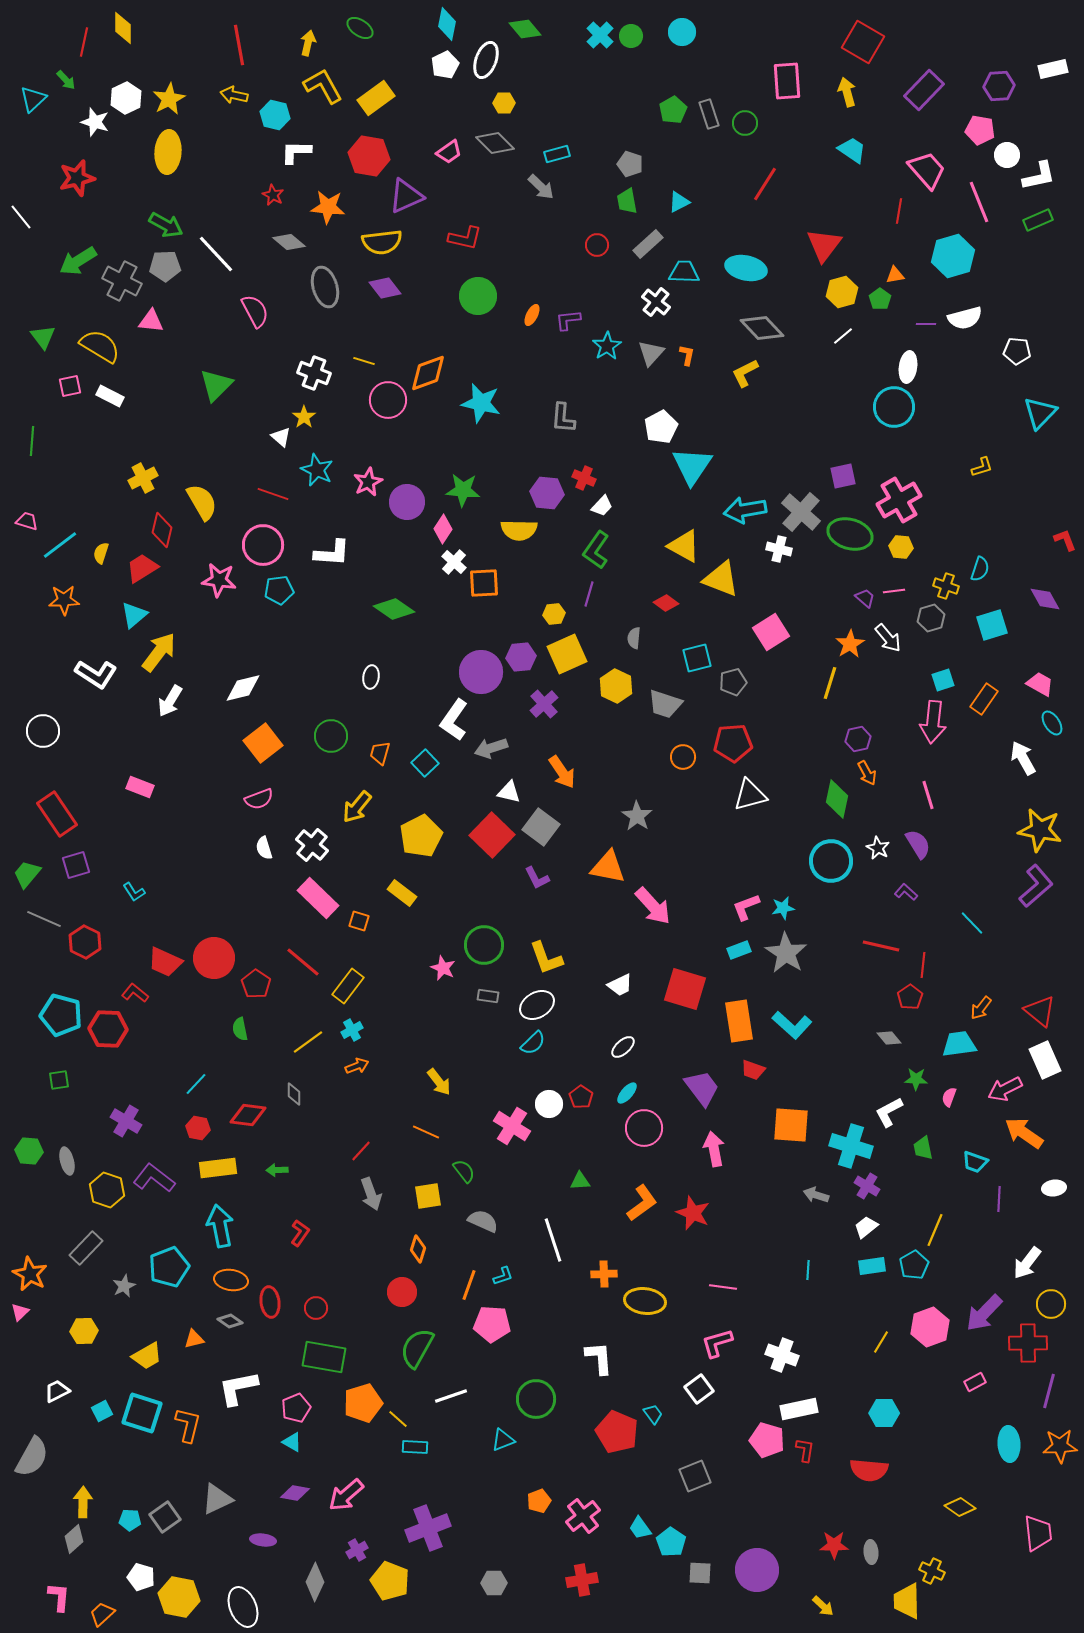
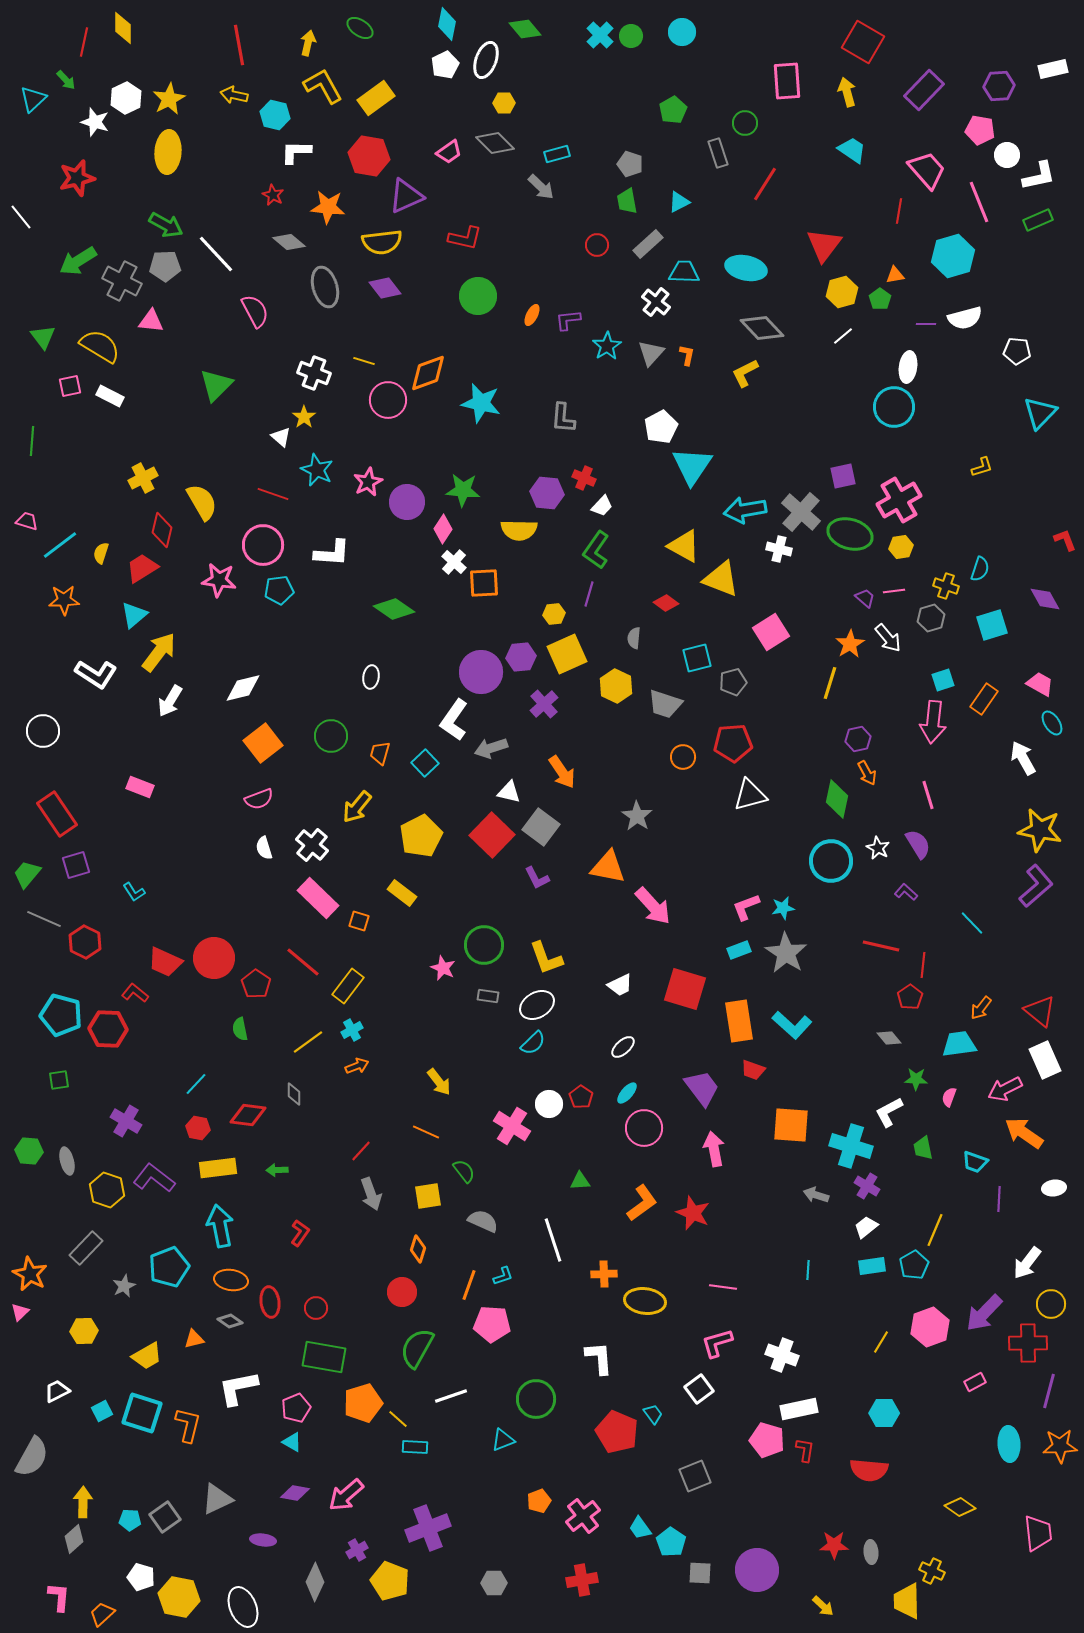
gray rectangle at (709, 114): moved 9 px right, 39 px down
yellow hexagon at (901, 547): rotated 15 degrees counterclockwise
